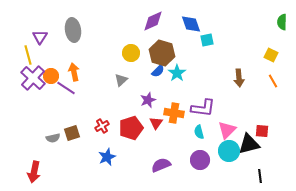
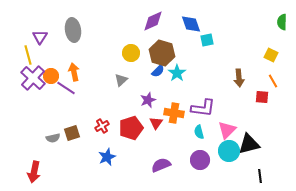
red square: moved 34 px up
